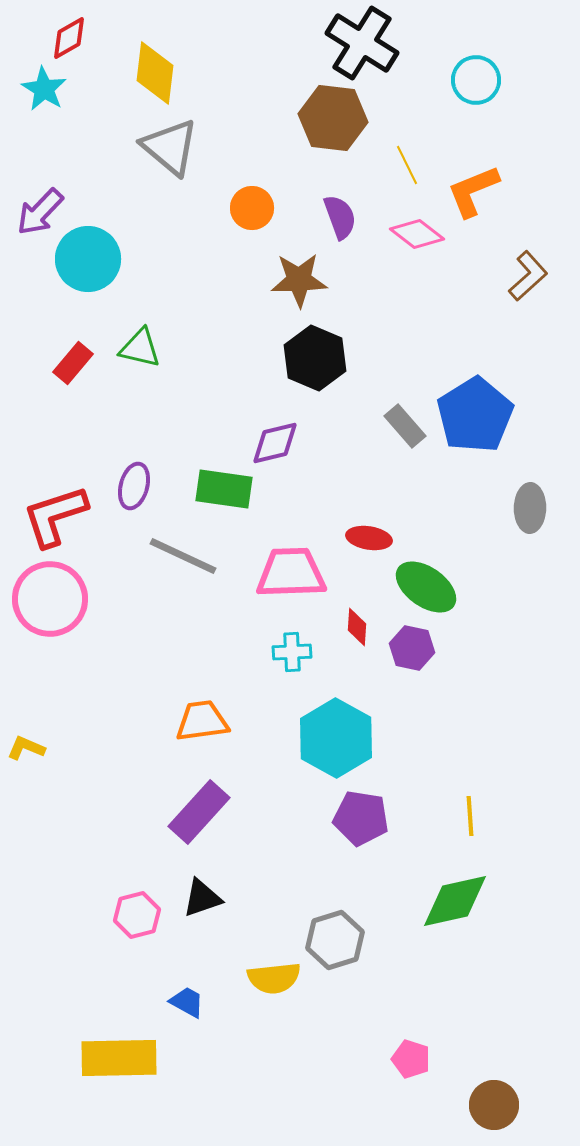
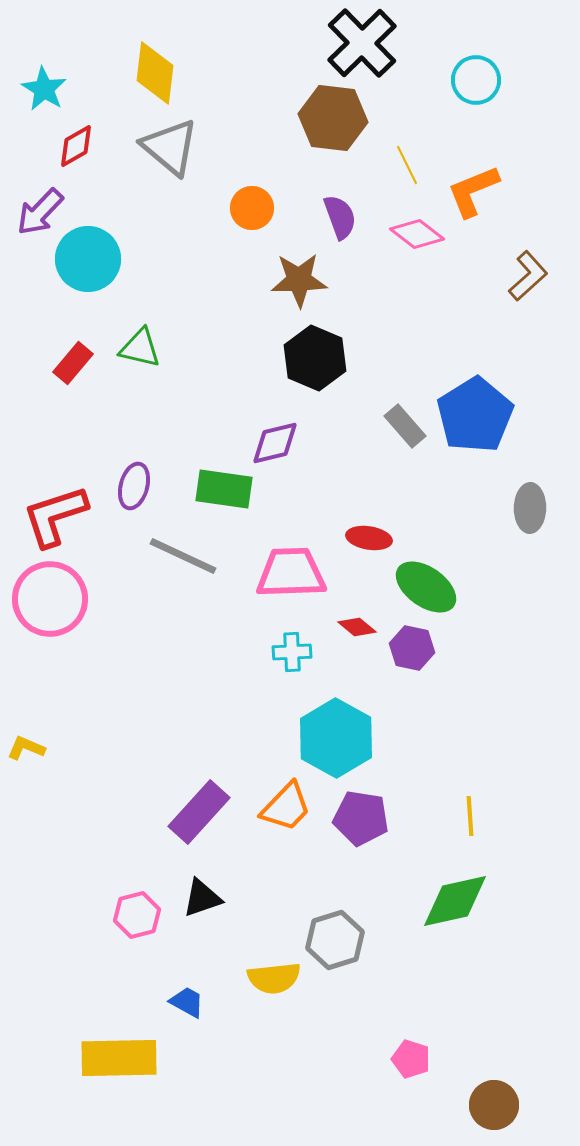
red diamond at (69, 38): moved 7 px right, 108 px down
black cross at (362, 43): rotated 14 degrees clockwise
red diamond at (357, 627): rotated 54 degrees counterclockwise
orange trapezoid at (202, 721): moved 84 px right, 86 px down; rotated 142 degrees clockwise
